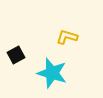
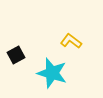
yellow L-shape: moved 4 px right, 4 px down; rotated 20 degrees clockwise
